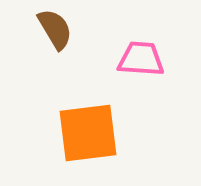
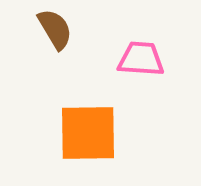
orange square: rotated 6 degrees clockwise
